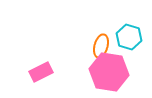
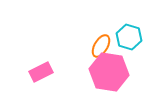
orange ellipse: rotated 15 degrees clockwise
